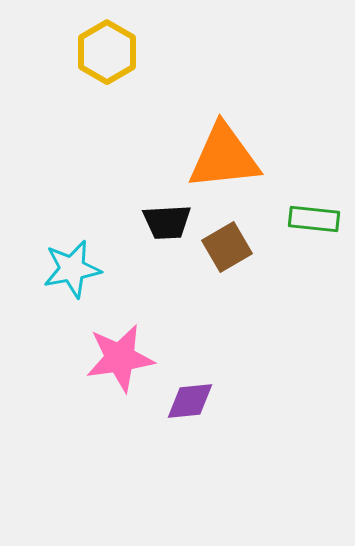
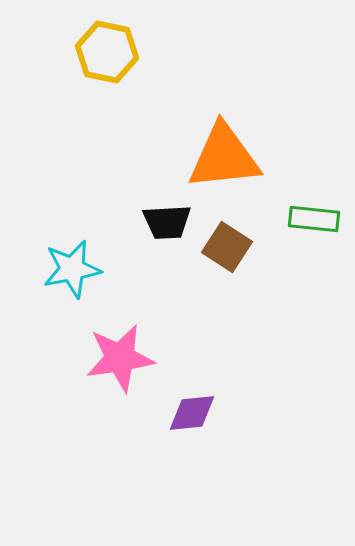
yellow hexagon: rotated 18 degrees counterclockwise
brown square: rotated 27 degrees counterclockwise
purple diamond: moved 2 px right, 12 px down
